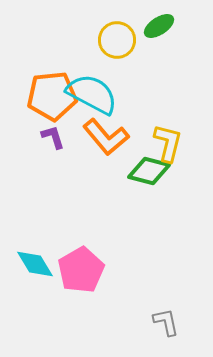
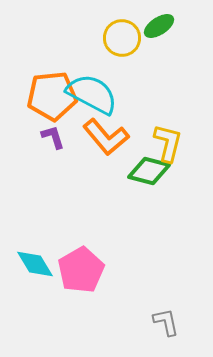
yellow circle: moved 5 px right, 2 px up
